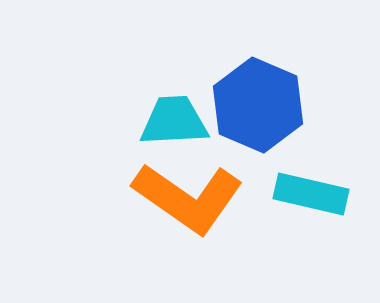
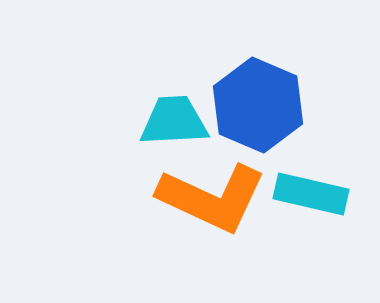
orange L-shape: moved 24 px right; rotated 10 degrees counterclockwise
